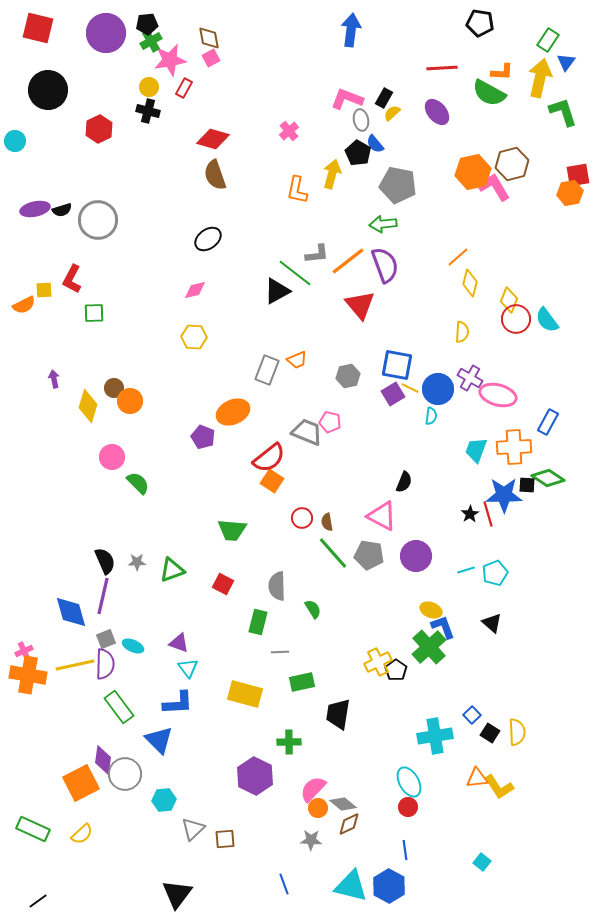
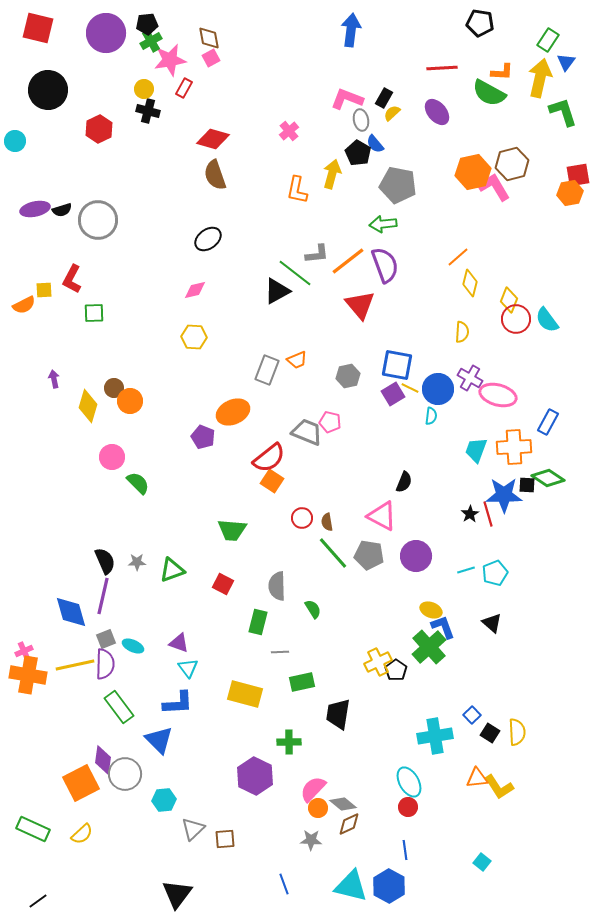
yellow circle at (149, 87): moved 5 px left, 2 px down
